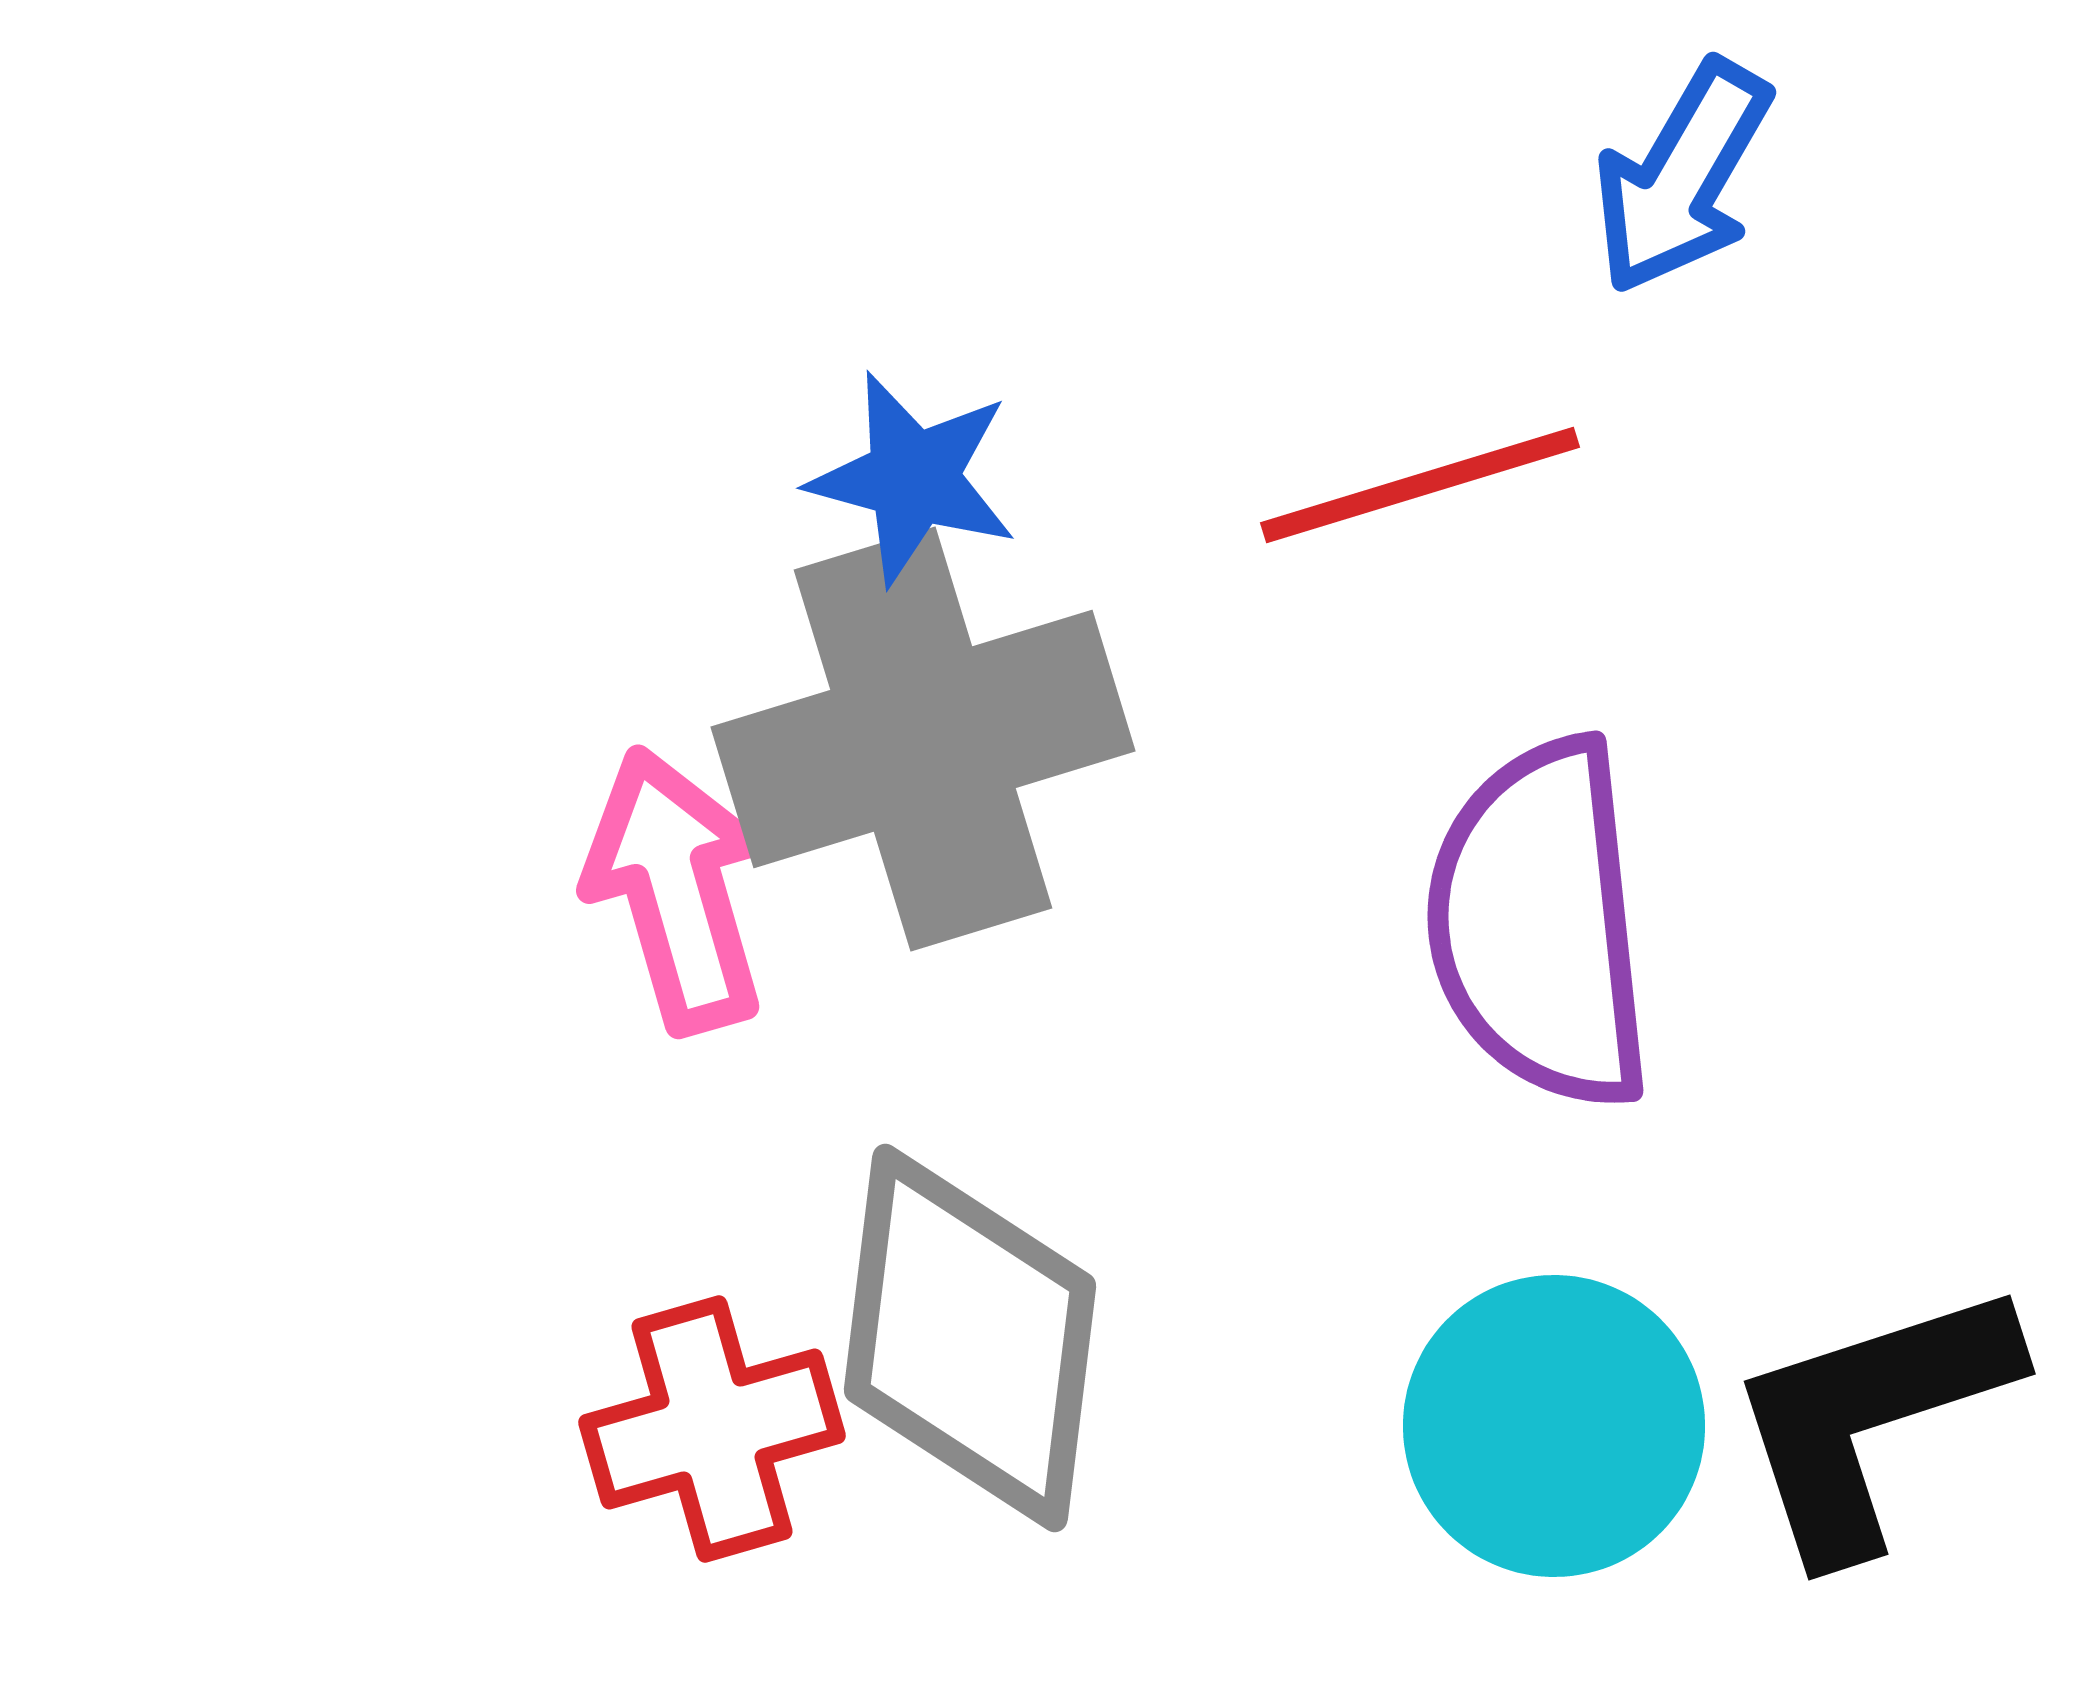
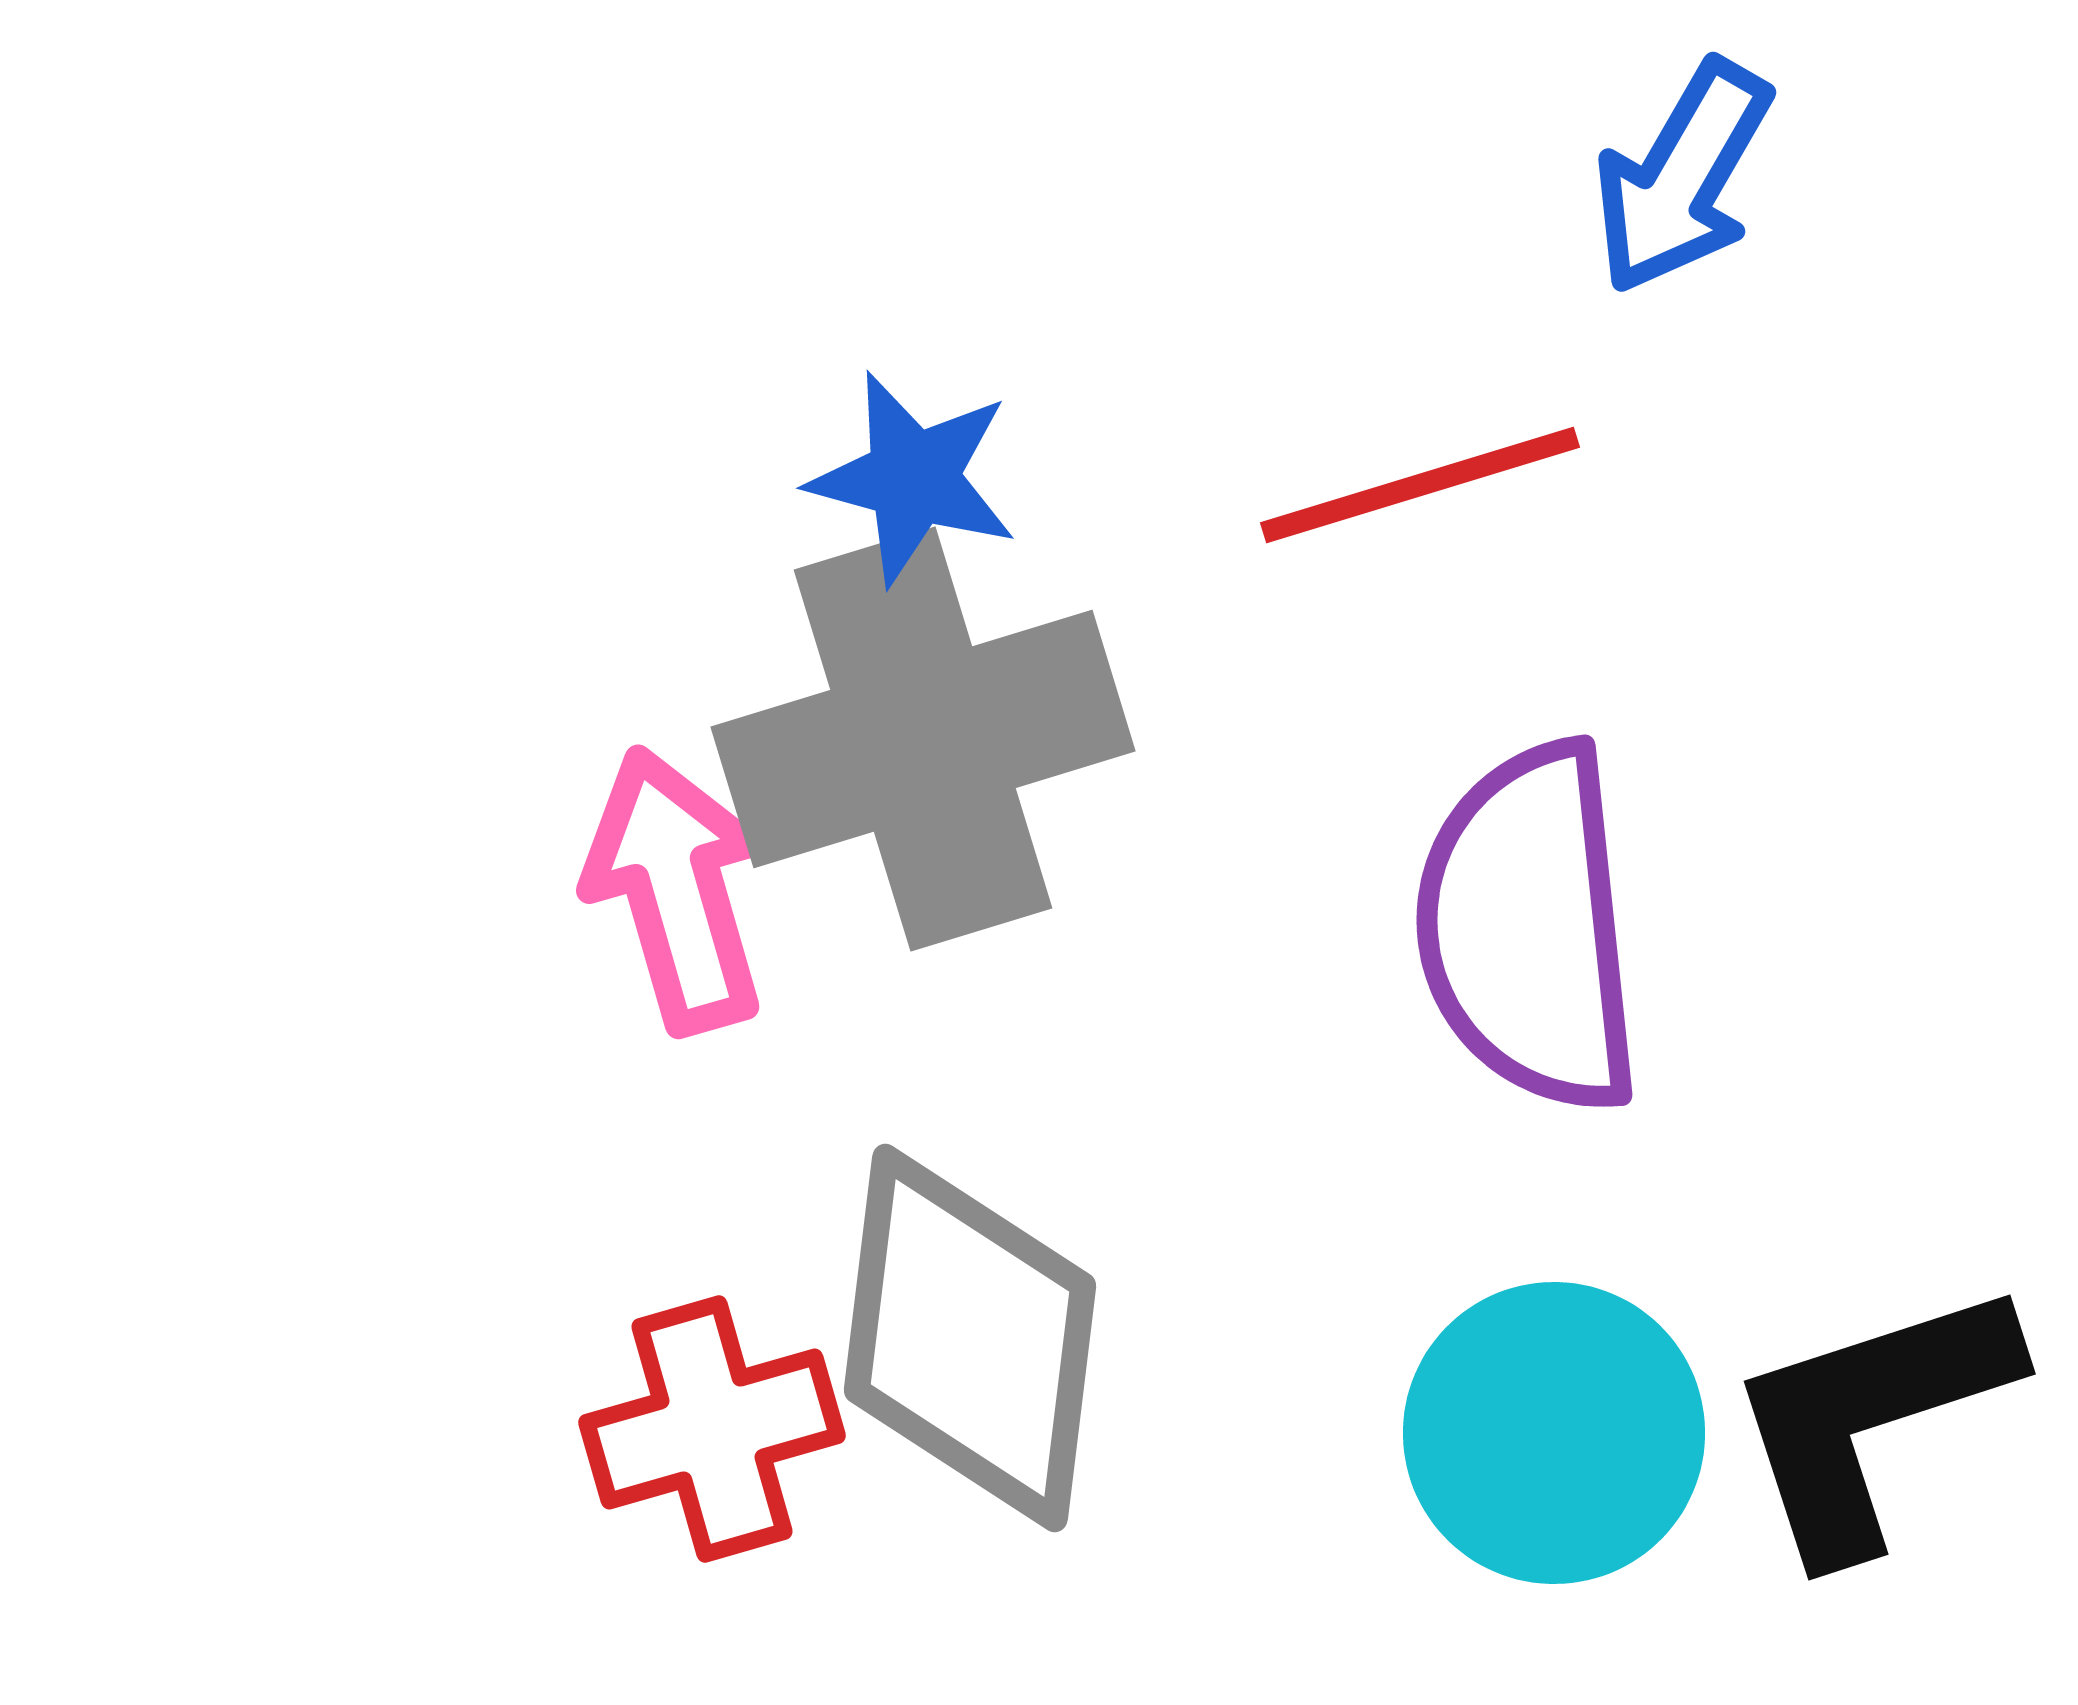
purple semicircle: moved 11 px left, 4 px down
cyan circle: moved 7 px down
